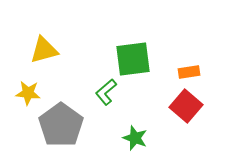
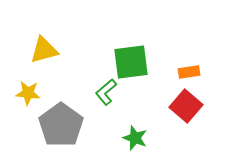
green square: moved 2 px left, 3 px down
